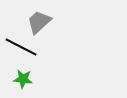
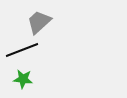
black line: moved 1 px right, 3 px down; rotated 48 degrees counterclockwise
